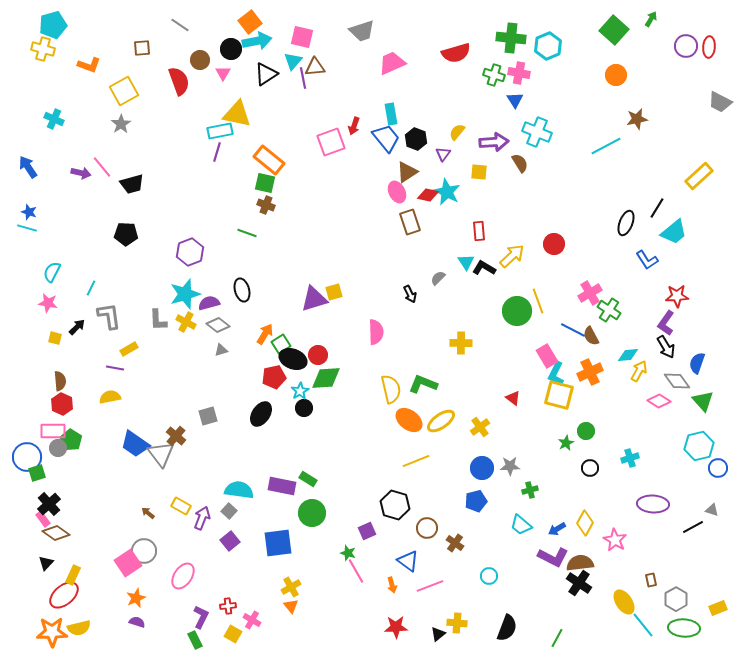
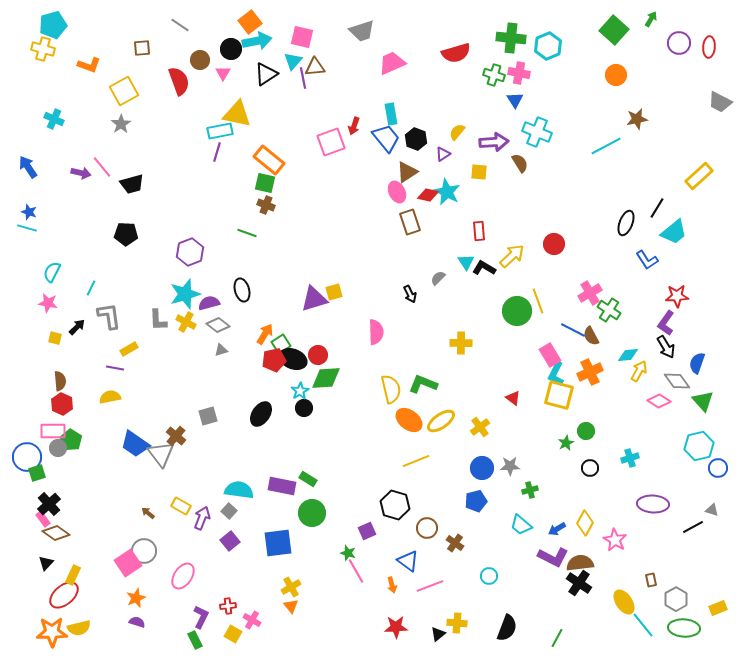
purple circle at (686, 46): moved 7 px left, 3 px up
purple triangle at (443, 154): rotated 21 degrees clockwise
pink rectangle at (547, 356): moved 3 px right, 1 px up
red pentagon at (274, 377): moved 17 px up
